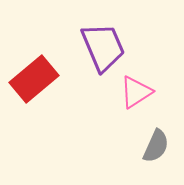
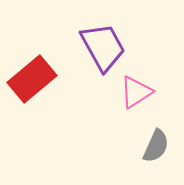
purple trapezoid: rotated 6 degrees counterclockwise
red rectangle: moved 2 px left
